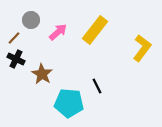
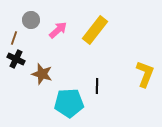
pink arrow: moved 2 px up
brown line: rotated 24 degrees counterclockwise
yellow L-shape: moved 3 px right, 26 px down; rotated 16 degrees counterclockwise
brown star: rotated 15 degrees counterclockwise
black line: rotated 28 degrees clockwise
cyan pentagon: rotated 8 degrees counterclockwise
